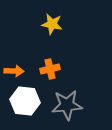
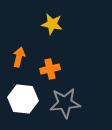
orange arrow: moved 5 px right, 14 px up; rotated 78 degrees counterclockwise
white hexagon: moved 2 px left, 2 px up
gray star: moved 2 px left, 2 px up
